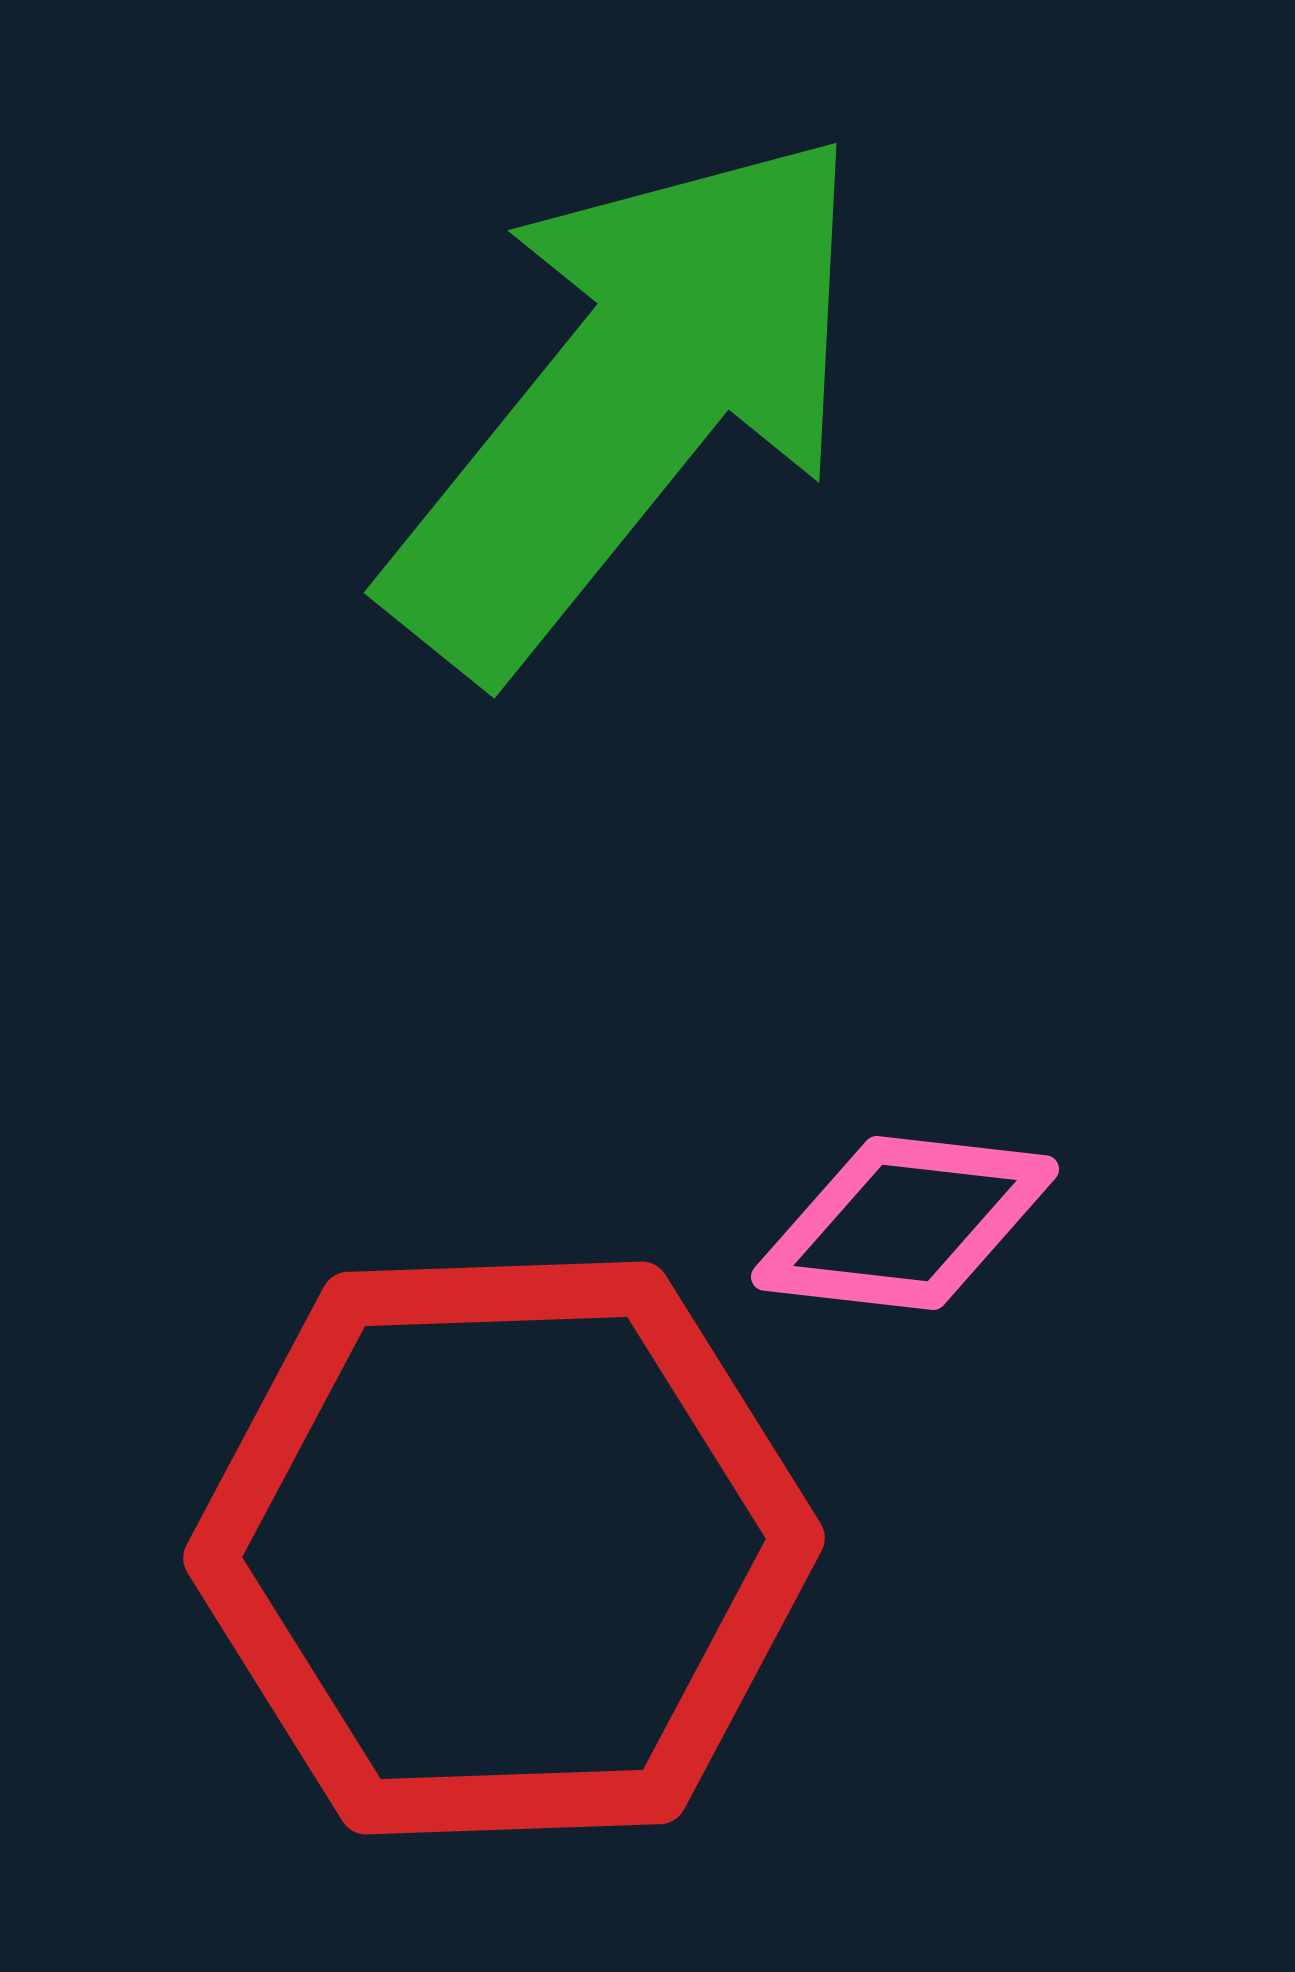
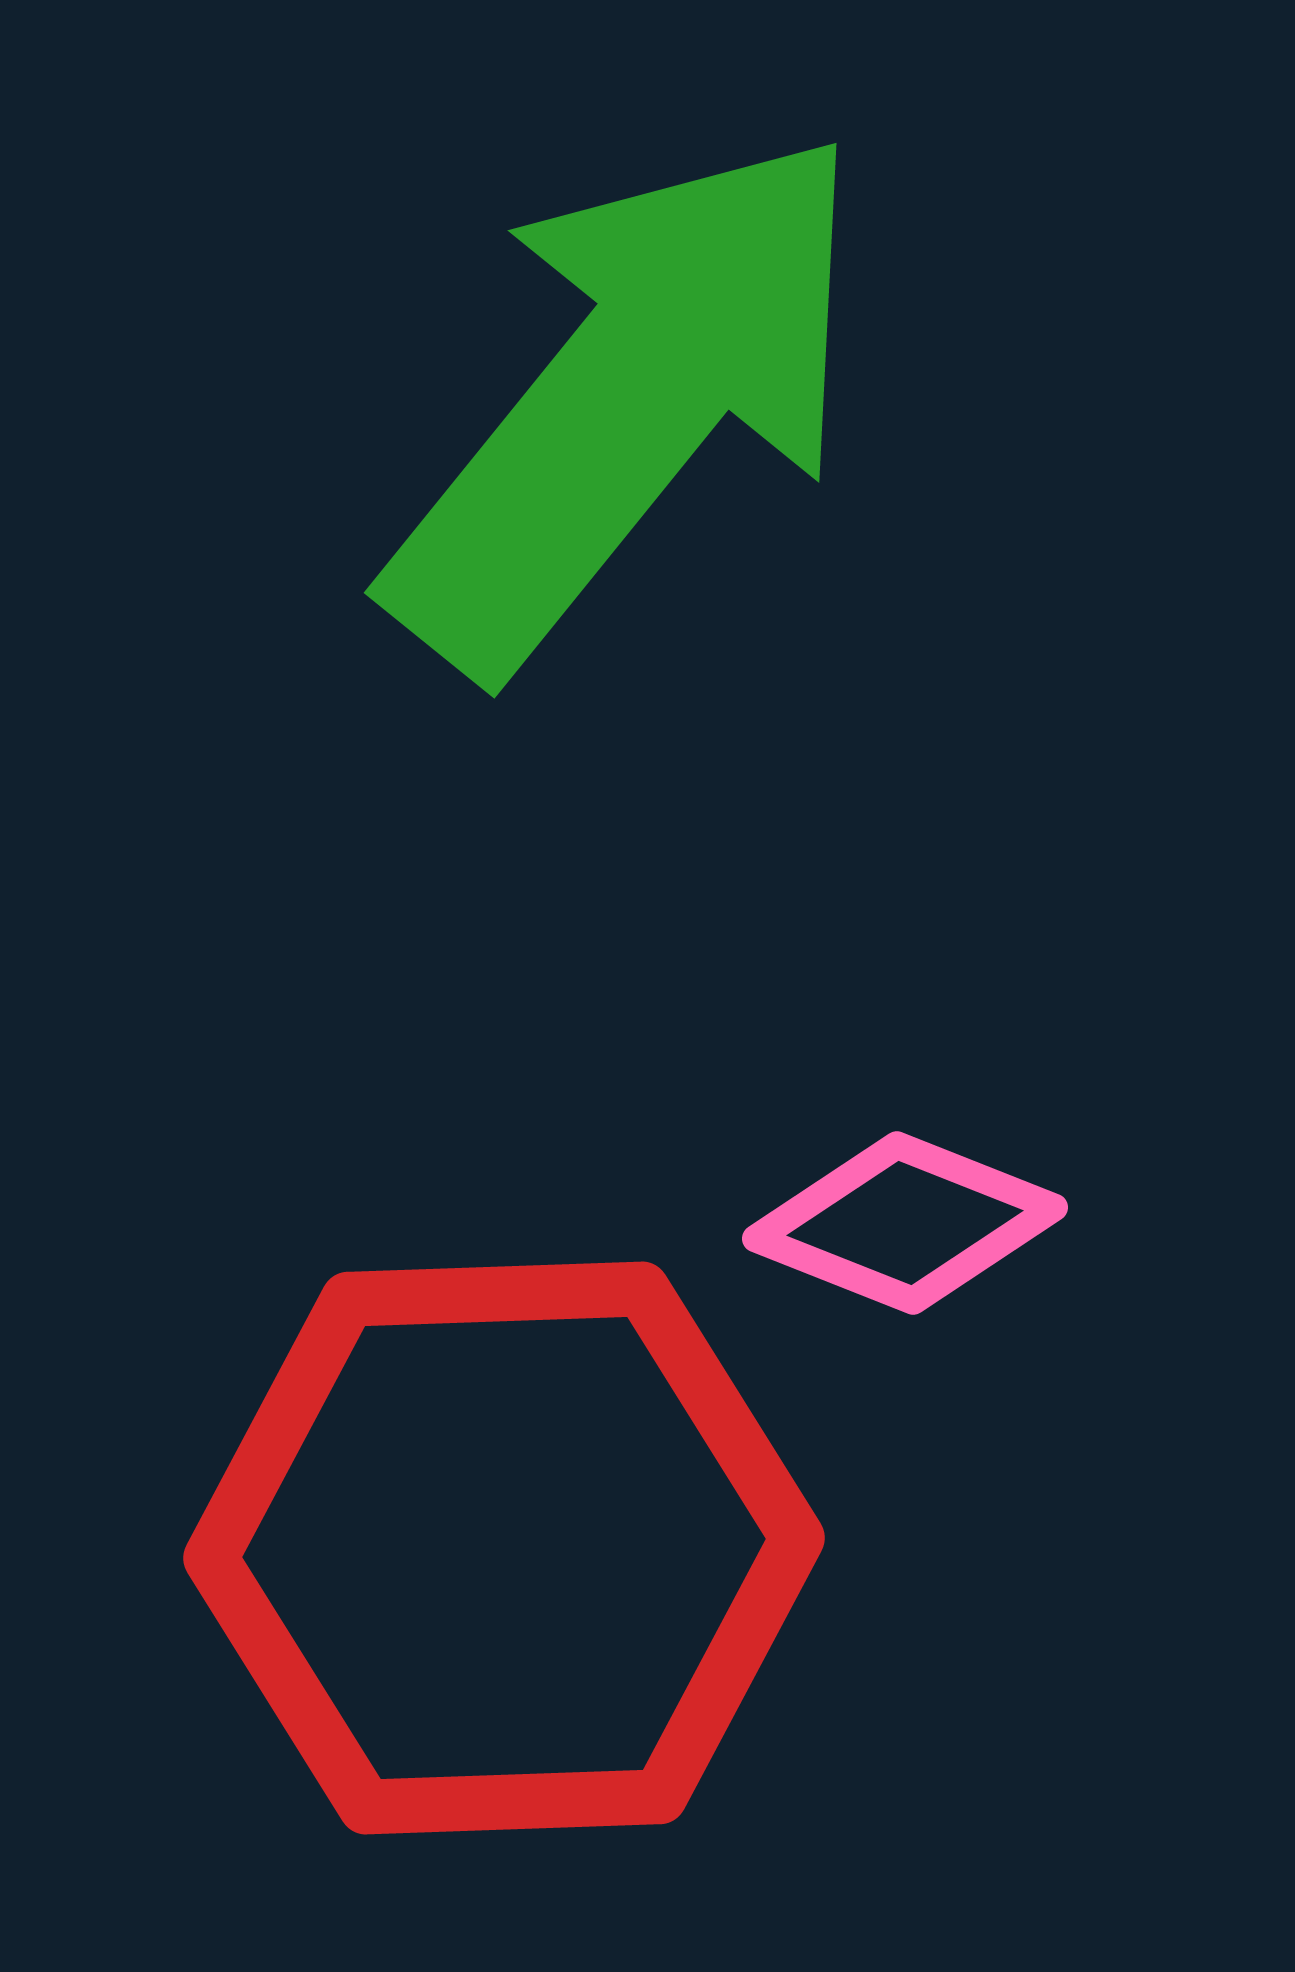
pink diamond: rotated 15 degrees clockwise
